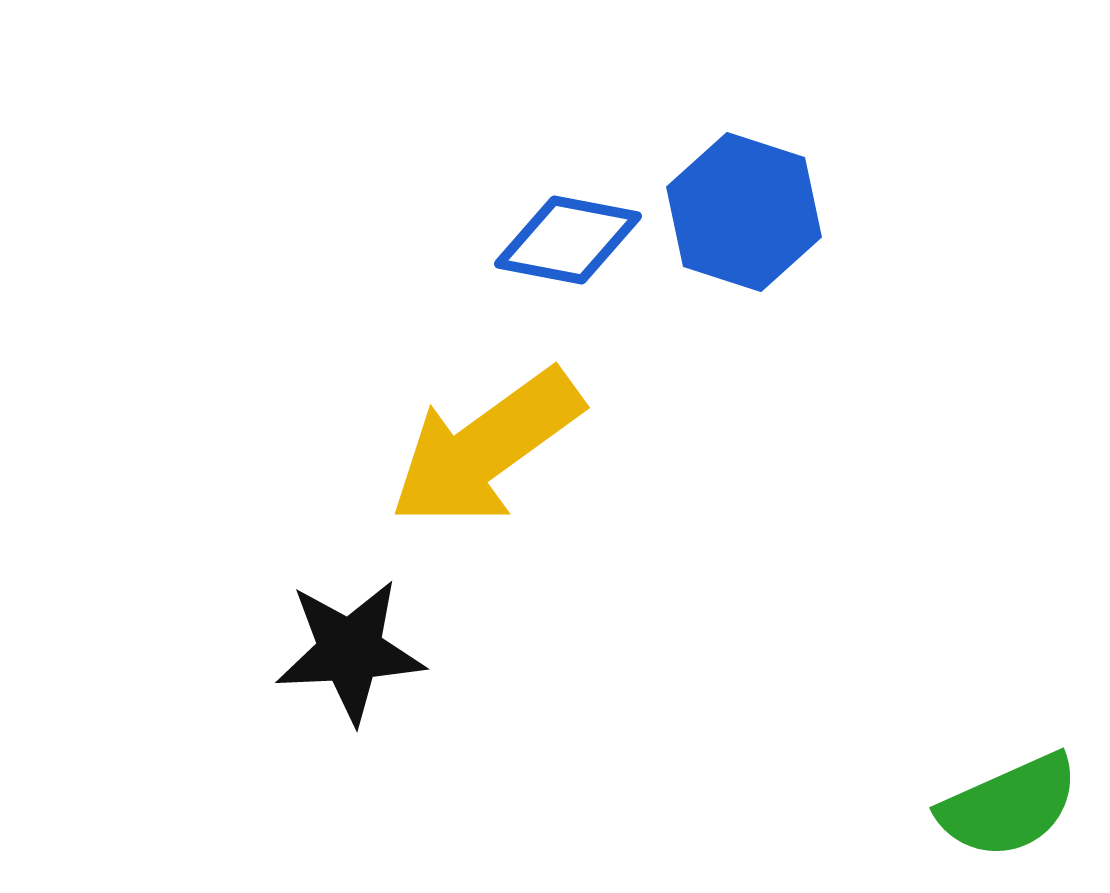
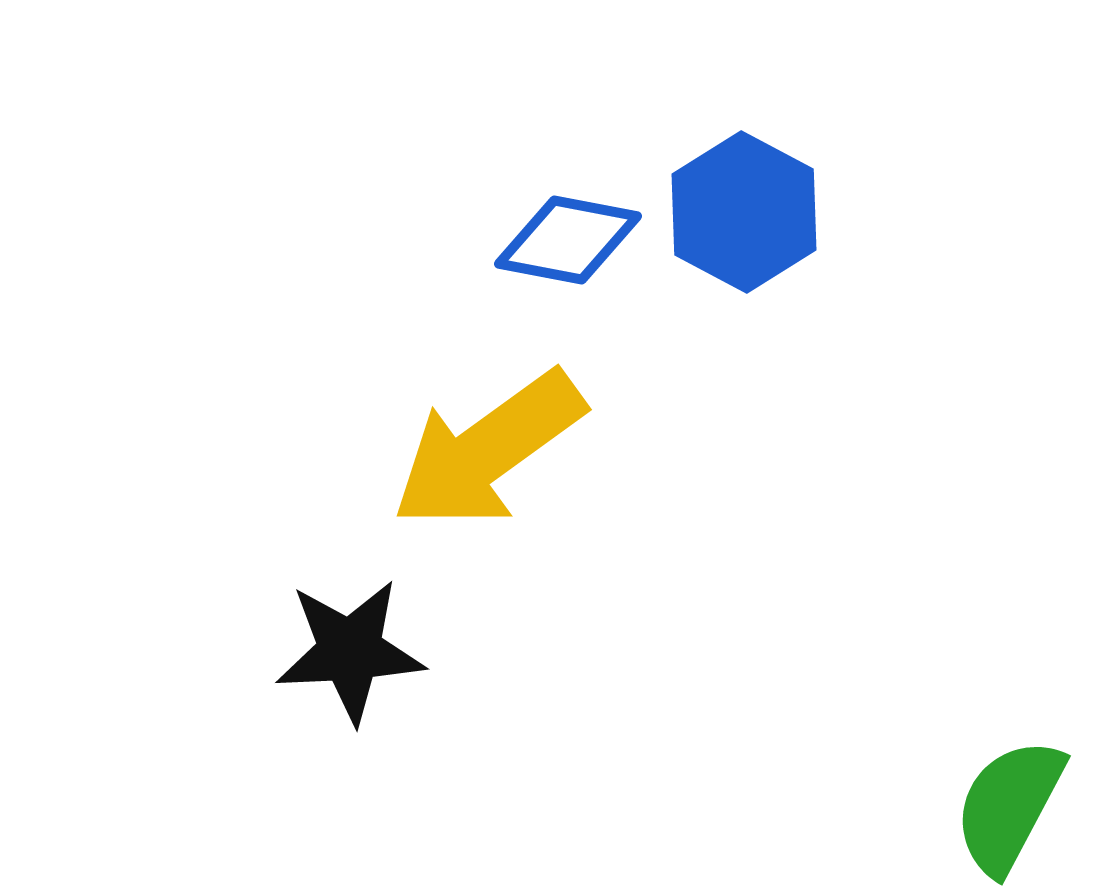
blue hexagon: rotated 10 degrees clockwise
yellow arrow: moved 2 px right, 2 px down
green semicircle: rotated 142 degrees clockwise
